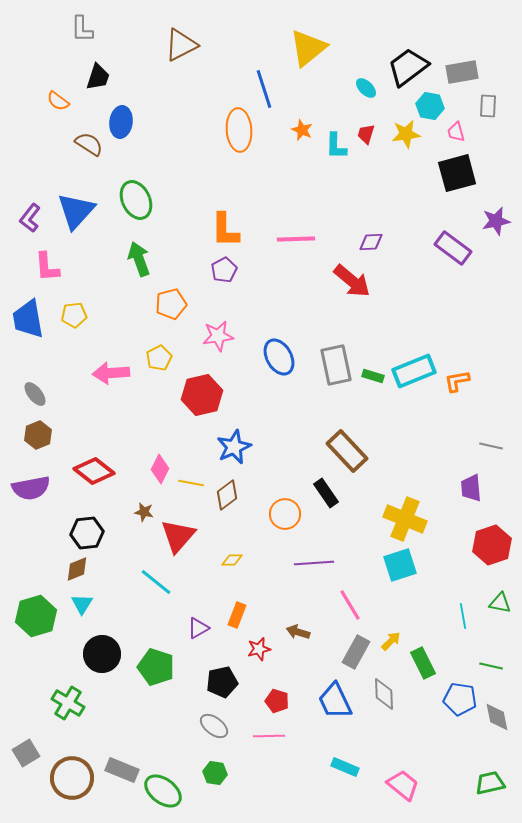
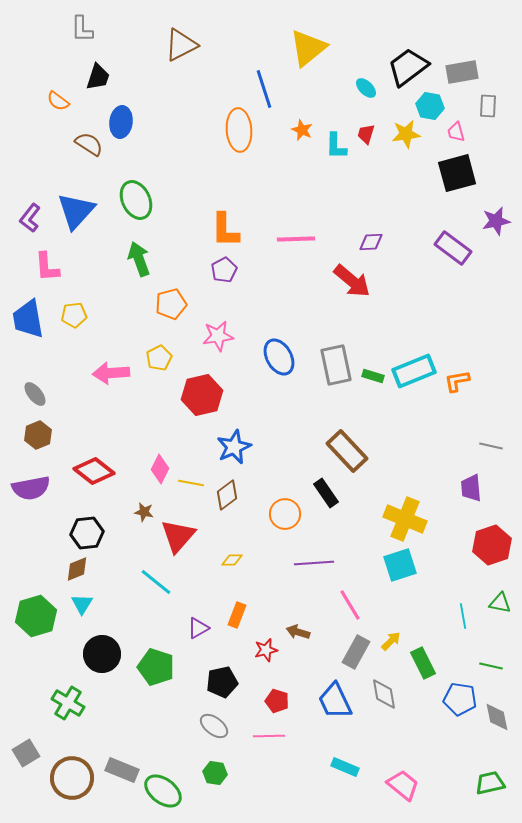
red star at (259, 649): moved 7 px right, 1 px down
gray diamond at (384, 694): rotated 8 degrees counterclockwise
